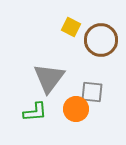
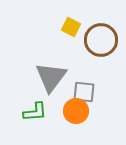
gray triangle: moved 2 px right, 1 px up
gray square: moved 8 px left
orange circle: moved 2 px down
